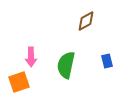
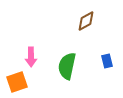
green semicircle: moved 1 px right, 1 px down
orange square: moved 2 px left
